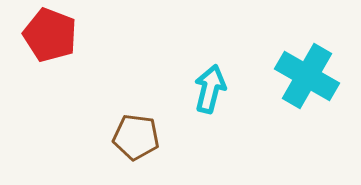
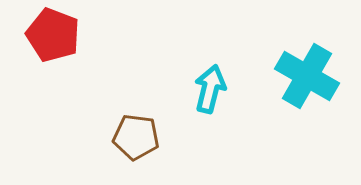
red pentagon: moved 3 px right
